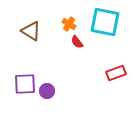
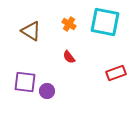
red semicircle: moved 8 px left, 15 px down
purple square: moved 2 px up; rotated 10 degrees clockwise
